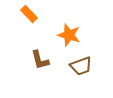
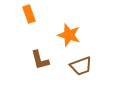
orange rectangle: rotated 24 degrees clockwise
